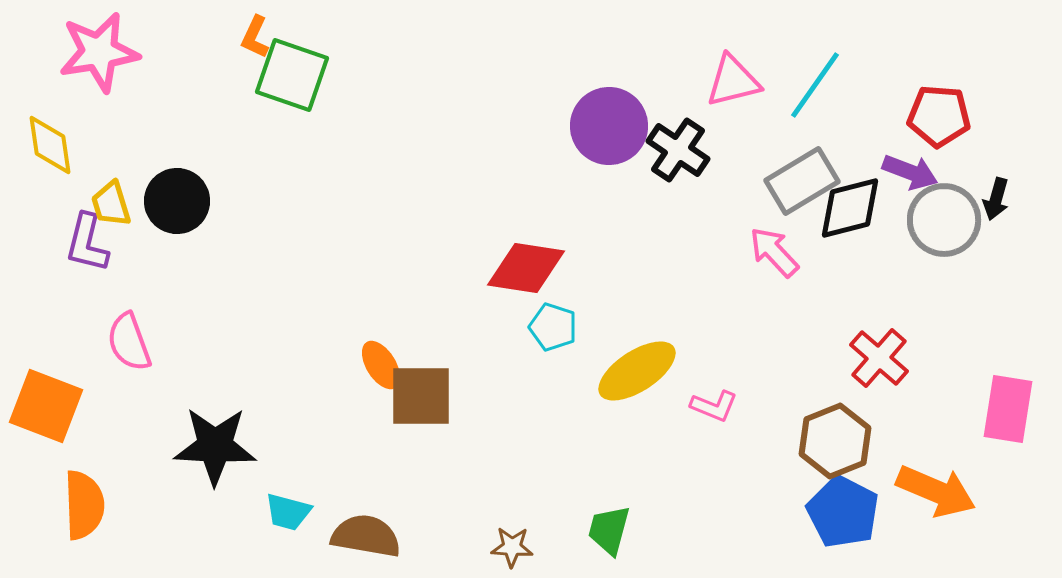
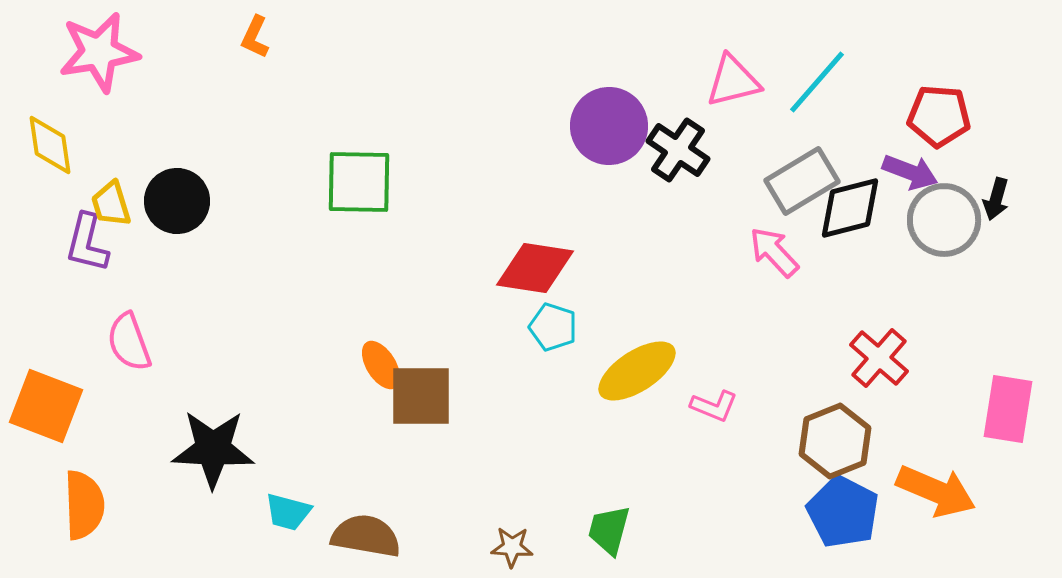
green square: moved 67 px right, 107 px down; rotated 18 degrees counterclockwise
cyan line: moved 2 px right, 3 px up; rotated 6 degrees clockwise
red diamond: moved 9 px right
black star: moved 2 px left, 3 px down
